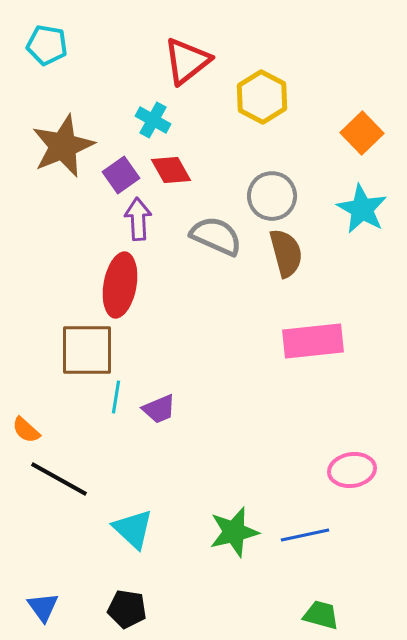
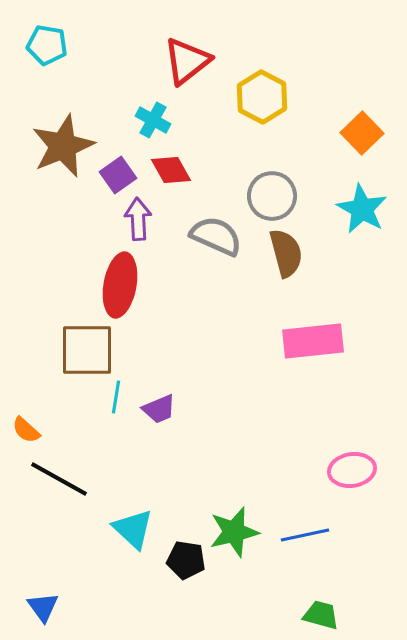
purple square: moved 3 px left
black pentagon: moved 59 px right, 49 px up
